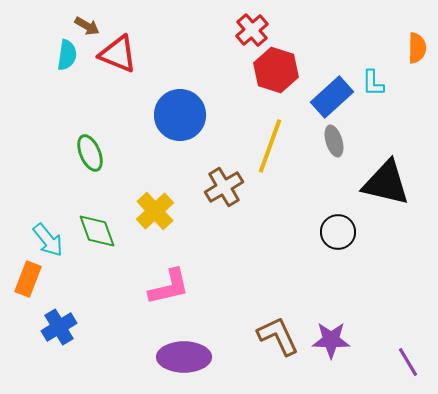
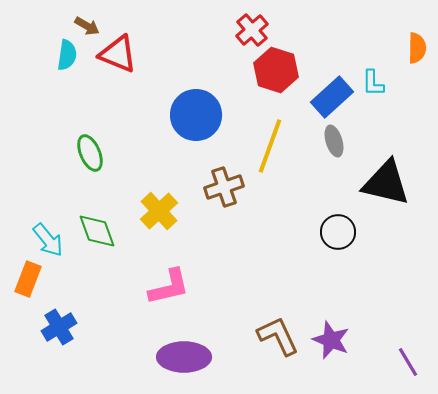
blue circle: moved 16 px right
brown cross: rotated 12 degrees clockwise
yellow cross: moved 4 px right
purple star: rotated 21 degrees clockwise
